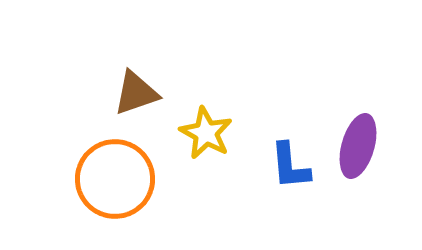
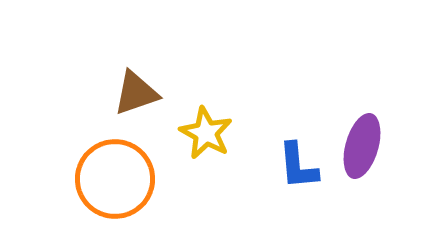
purple ellipse: moved 4 px right
blue L-shape: moved 8 px right
